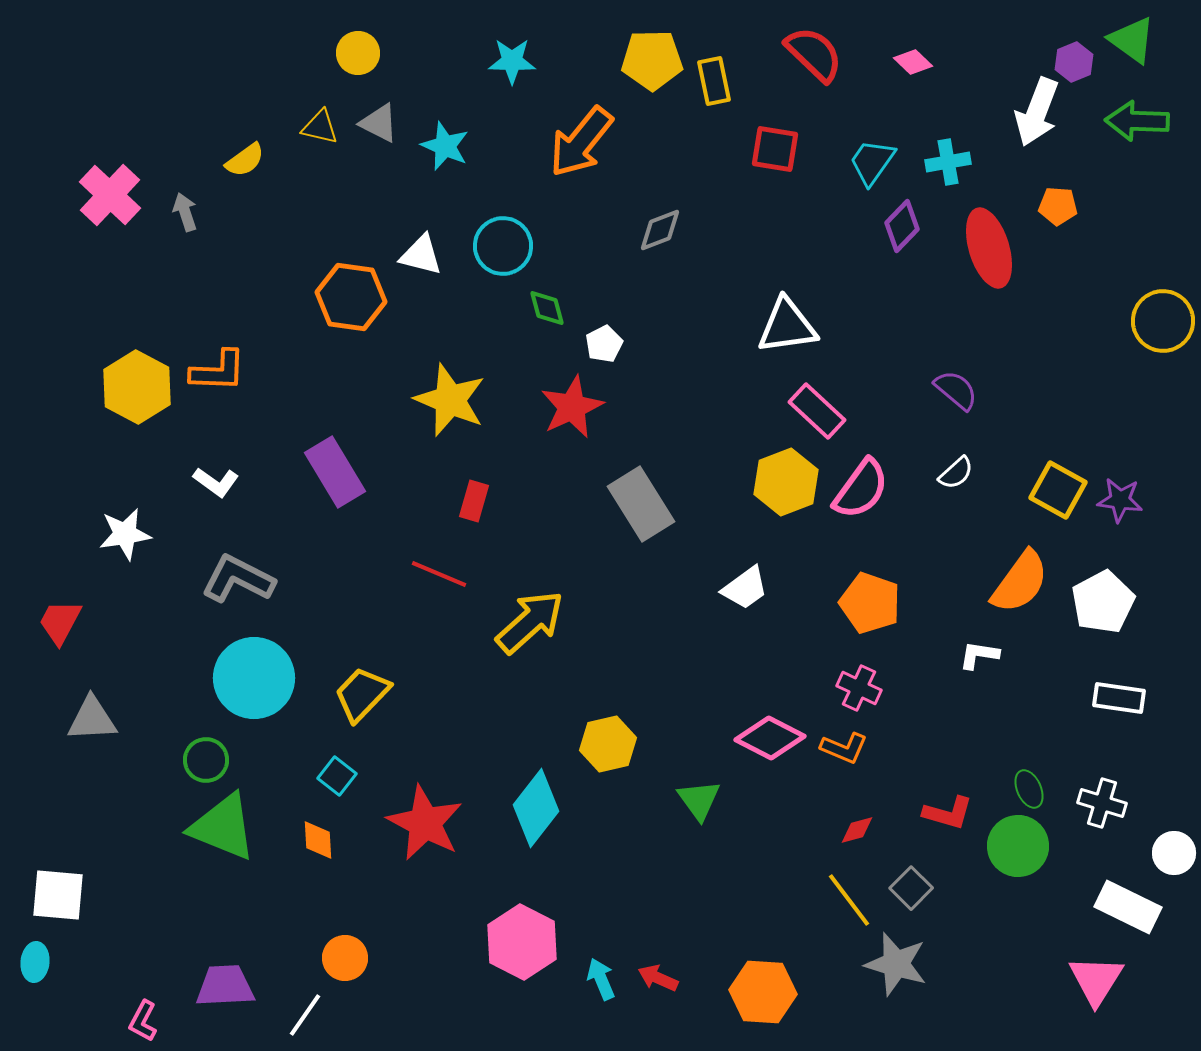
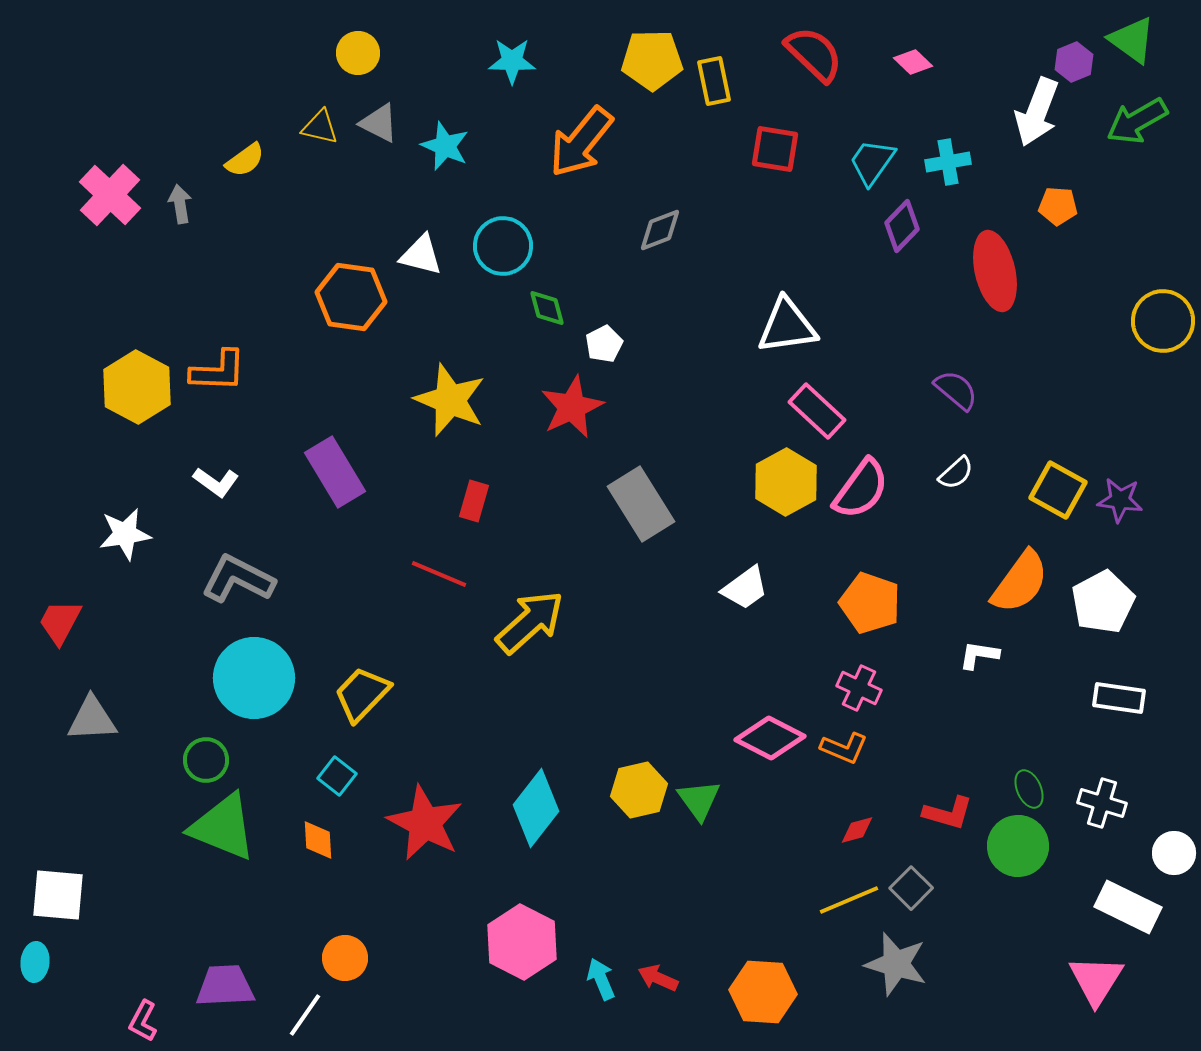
green arrow at (1137, 121): rotated 32 degrees counterclockwise
gray arrow at (185, 212): moved 5 px left, 8 px up; rotated 9 degrees clockwise
red ellipse at (989, 248): moved 6 px right, 23 px down; rotated 4 degrees clockwise
yellow hexagon at (786, 482): rotated 8 degrees counterclockwise
yellow hexagon at (608, 744): moved 31 px right, 46 px down
yellow line at (849, 900): rotated 76 degrees counterclockwise
